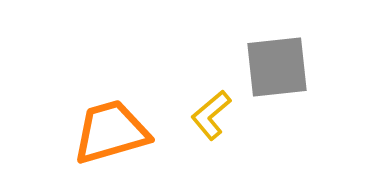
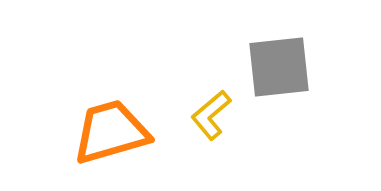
gray square: moved 2 px right
